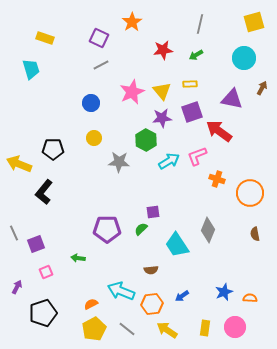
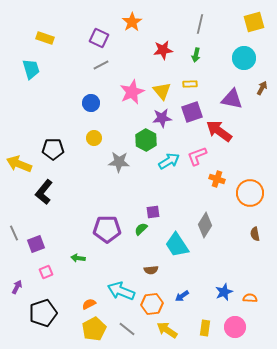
green arrow at (196, 55): rotated 48 degrees counterclockwise
gray diamond at (208, 230): moved 3 px left, 5 px up; rotated 10 degrees clockwise
orange semicircle at (91, 304): moved 2 px left
